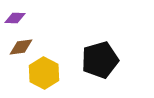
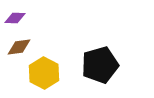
brown diamond: moved 2 px left
black pentagon: moved 5 px down
